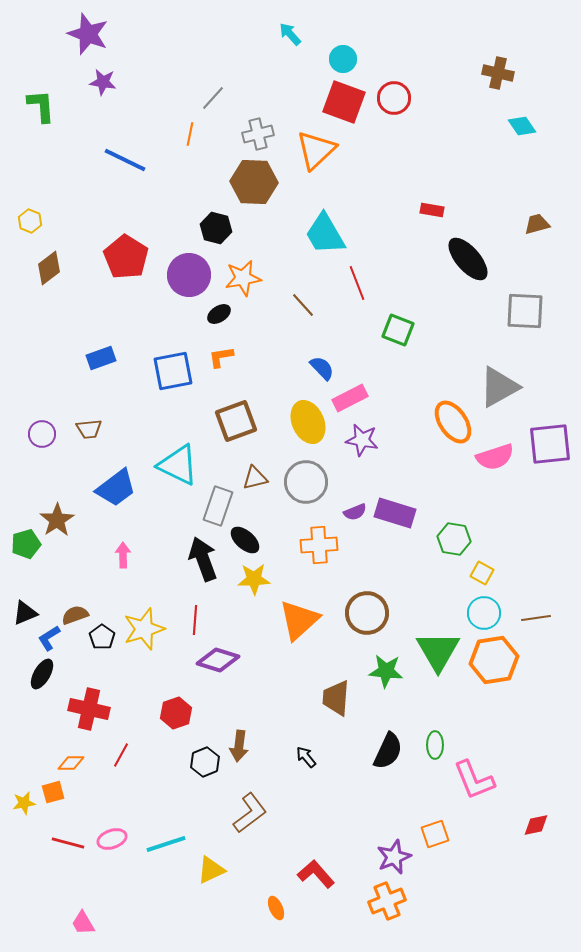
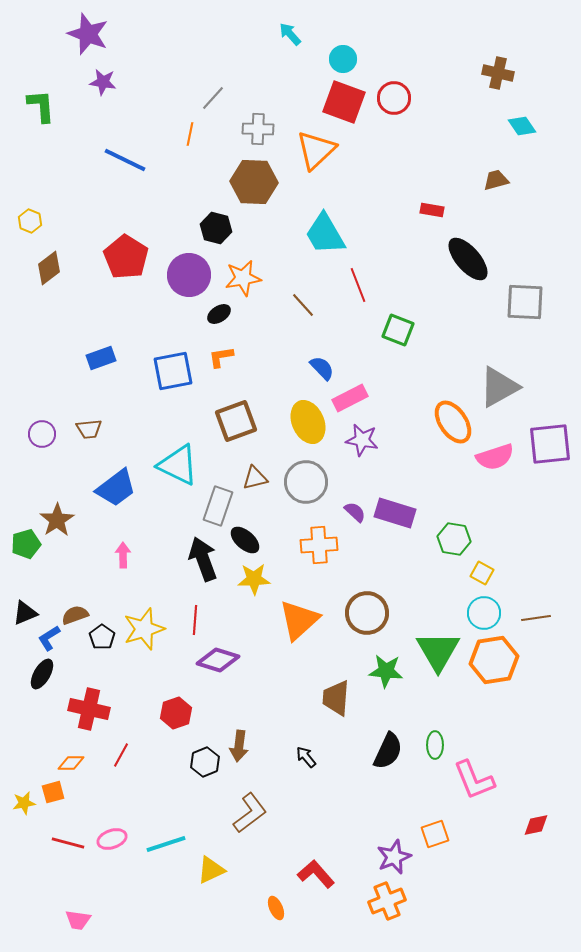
gray cross at (258, 134): moved 5 px up; rotated 16 degrees clockwise
brown trapezoid at (537, 224): moved 41 px left, 44 px up
red line at (357, 283): moved 1 px right, 2 px down
gray square at (525, 311): moved 9 px up
purple semicircle at (355, 512): rotated 115 degrees counterclockwise
pink trapezoid at (83, 923): moved 5 px left, 3 px up; rotated 52 degrees counterclockwise
